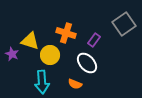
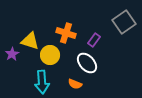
gray square: moved 2 px up
purple star: rotated 16 degrees clockwise
